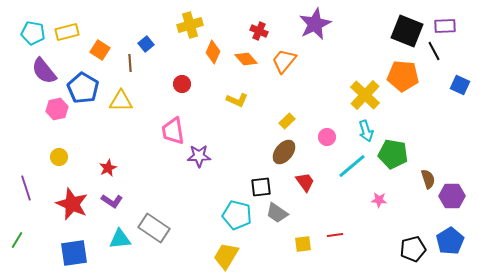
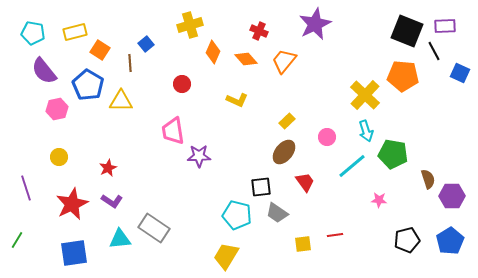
yellow rectangle at (67, 32): moved 8 px right
blue square at (460, 85): moved 12 px up
blue pentagon at (83, 88): moved 5 px right, 3 px up
red star at (72, 204): rotated 24 degrees clockwise
black pentagon at (413, 249): moved 6 px left, 9 px up
